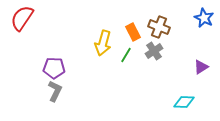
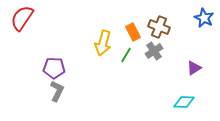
purple triangle: moved 7 px left, 1 px down
gray L-shape: moved 2 px right
